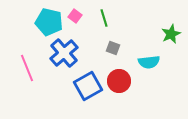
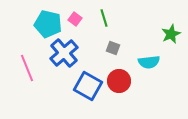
pink square: moved 3 px down
cyan pentagon: moved 1 px left, 2 px down
blue square: rotated 32 degrees counterclockwise
